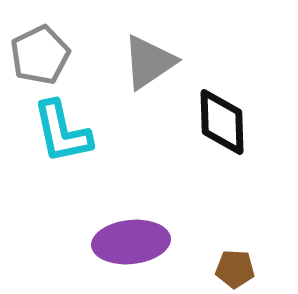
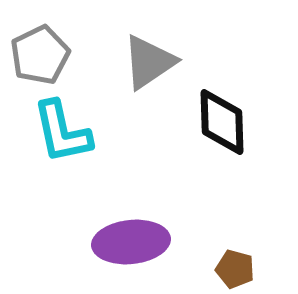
brown pentagon: rotated 12 degrees clockwise
